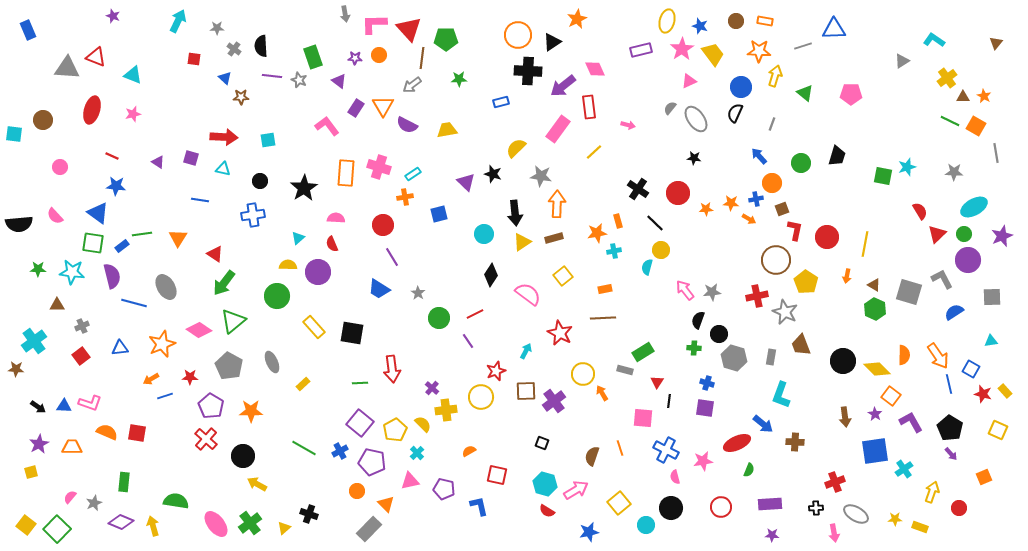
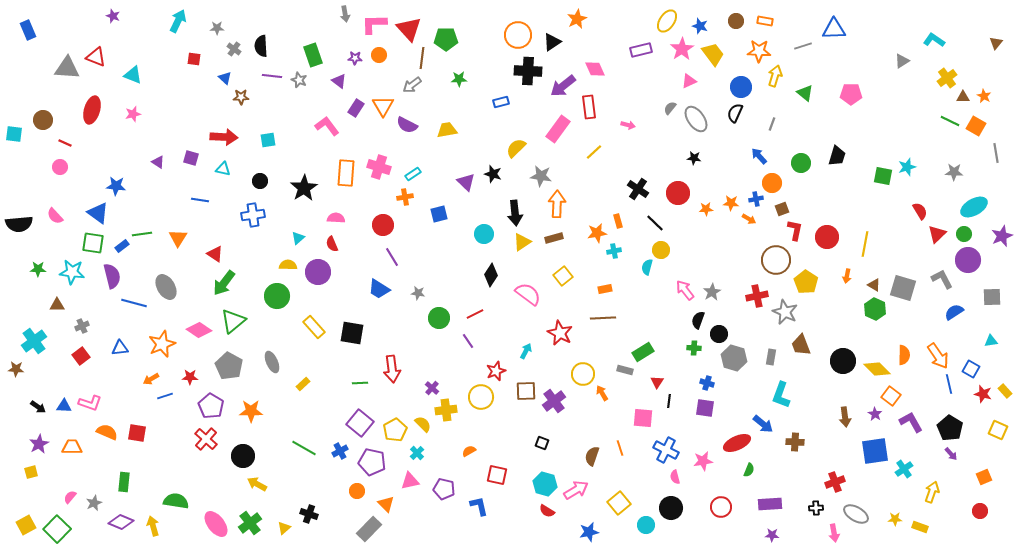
yellow ellipse at (667, 21): rotated 20 degrees clockwise
green rectangle at (313, 57): moved 2 px up
red line at (112, 156): moved 47 px left, 13 px up
gray star at (712, 292): rotated 24 degrees counterclockwise
gray square at (909, 292): moved 6 px left, 4 px up
gray star at (418, 293): rotated 24 degrees counterclockwise
red circle at (959, 508): moved 21 px right, 3 px down
yellow square at (26, 525): rotated 24 degrees clockwise
